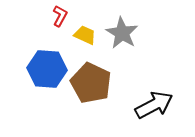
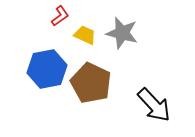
red L-shape: rotated 25 degrees clockwise
gray star: rotated 16 degrees counterclockwise
blue hexagon: rotated 15 degrees counterclockwise
black arrow: rotated 75 degrees clockwise
